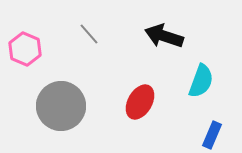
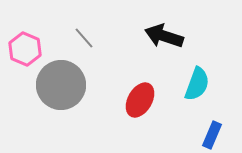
gray line: moved 5 px left, 4 px down
cyan semicircle: moved 4 px left, 3 px down
red ellipse: moved 2 px up
gray circle: moved 21 px up
